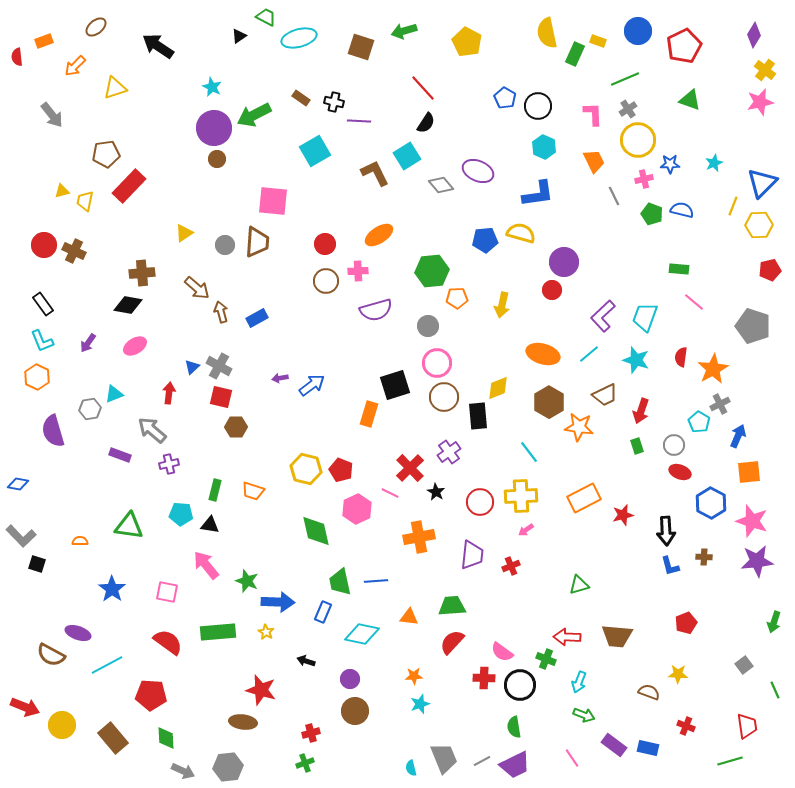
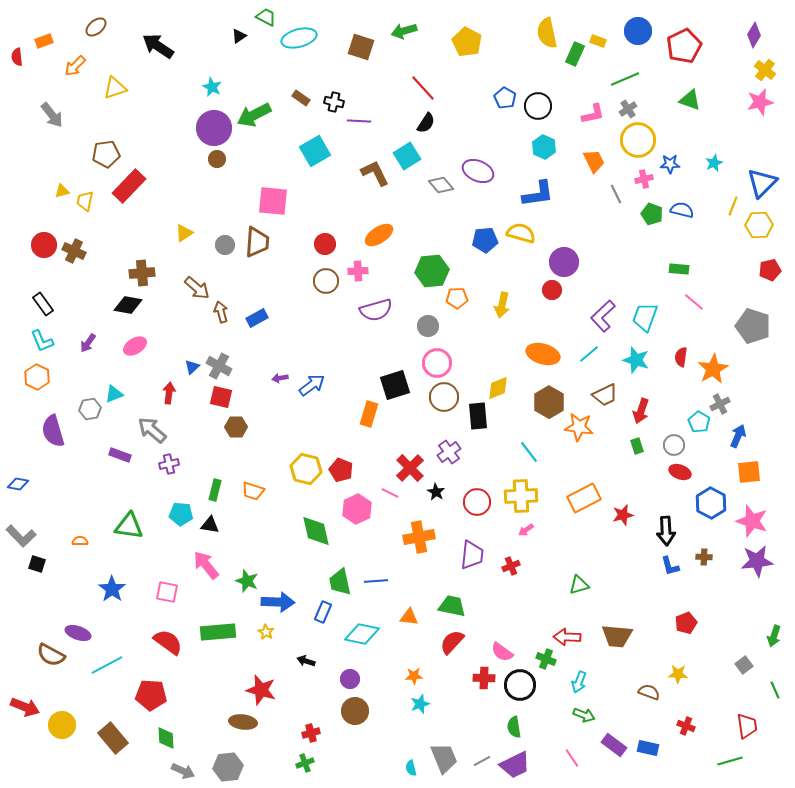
pink L-shape at (593, 114): rotated 80 degrees clockwise
gray line at (614, 196): moved 2 px right, 2 px up
red circle at (480, 502): moved 3 px left
green trapezoid at (452, 606): rotated 16 degrees clockwise
green arrow at (774, 622): moved 14 px down
